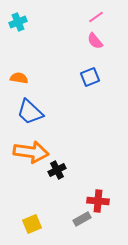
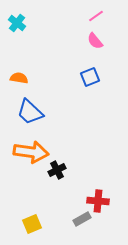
pink line: moved 1 px up
cyan cross: moved 1 px left, 1 px down; rotated 30 degrees counterclockwise
